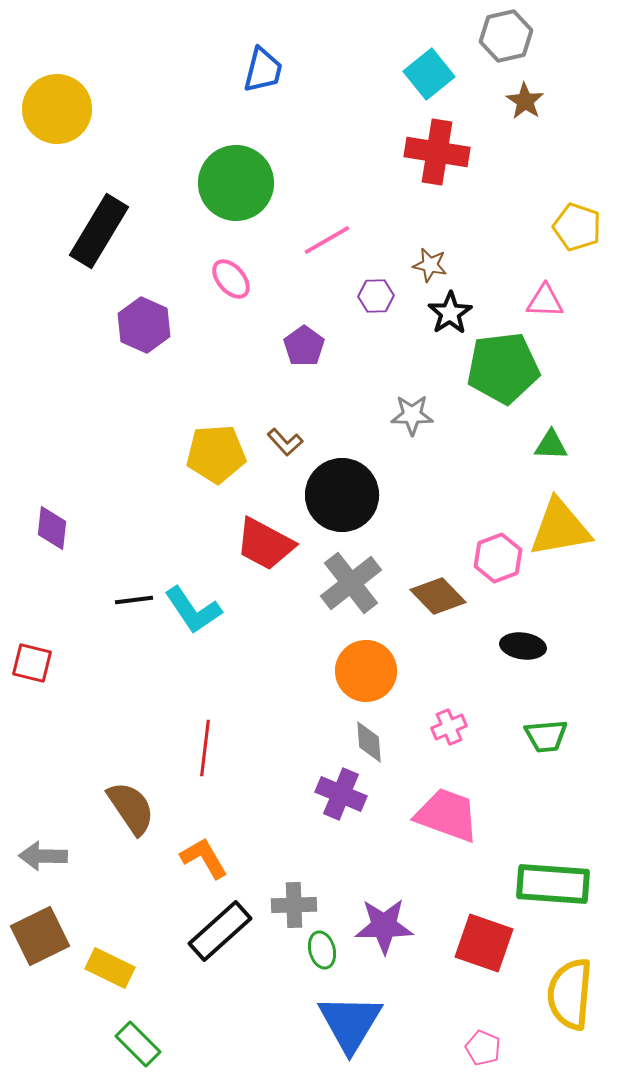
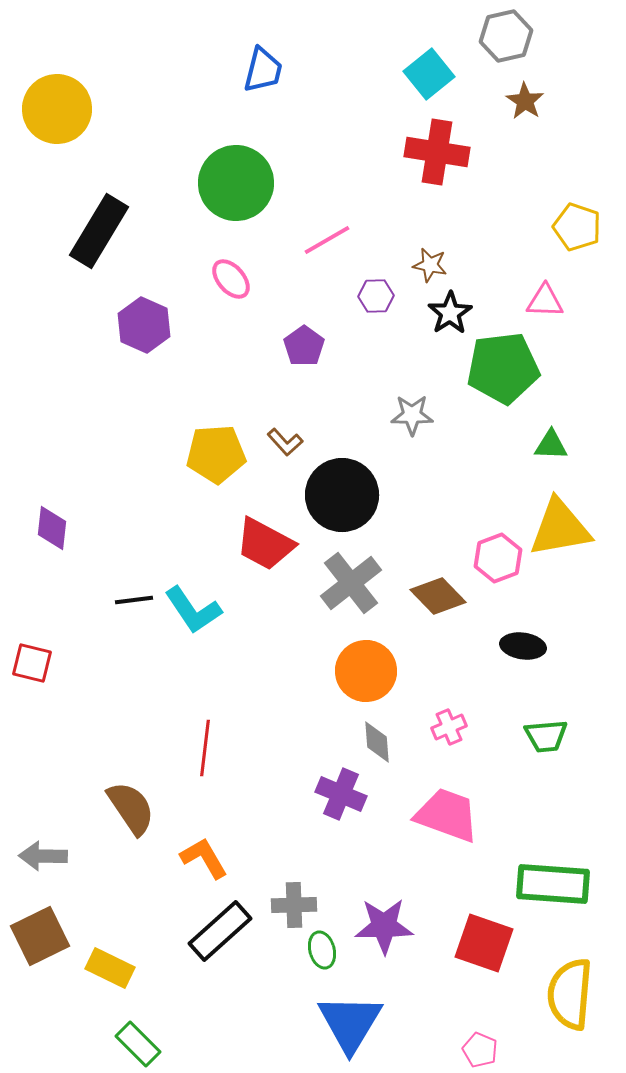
gray diamond at (369, 742): moved 8 px right
pink pentagon at (483, 1048): moved 3 px left, 2 px down
